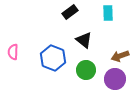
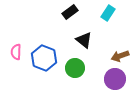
cyan rectangle: rotated 35 degrees clockwise
pink semicircle: moved 3 px right
blue hexagon: moved 9 px left
green circle: moved 11 px left, 2 px up
